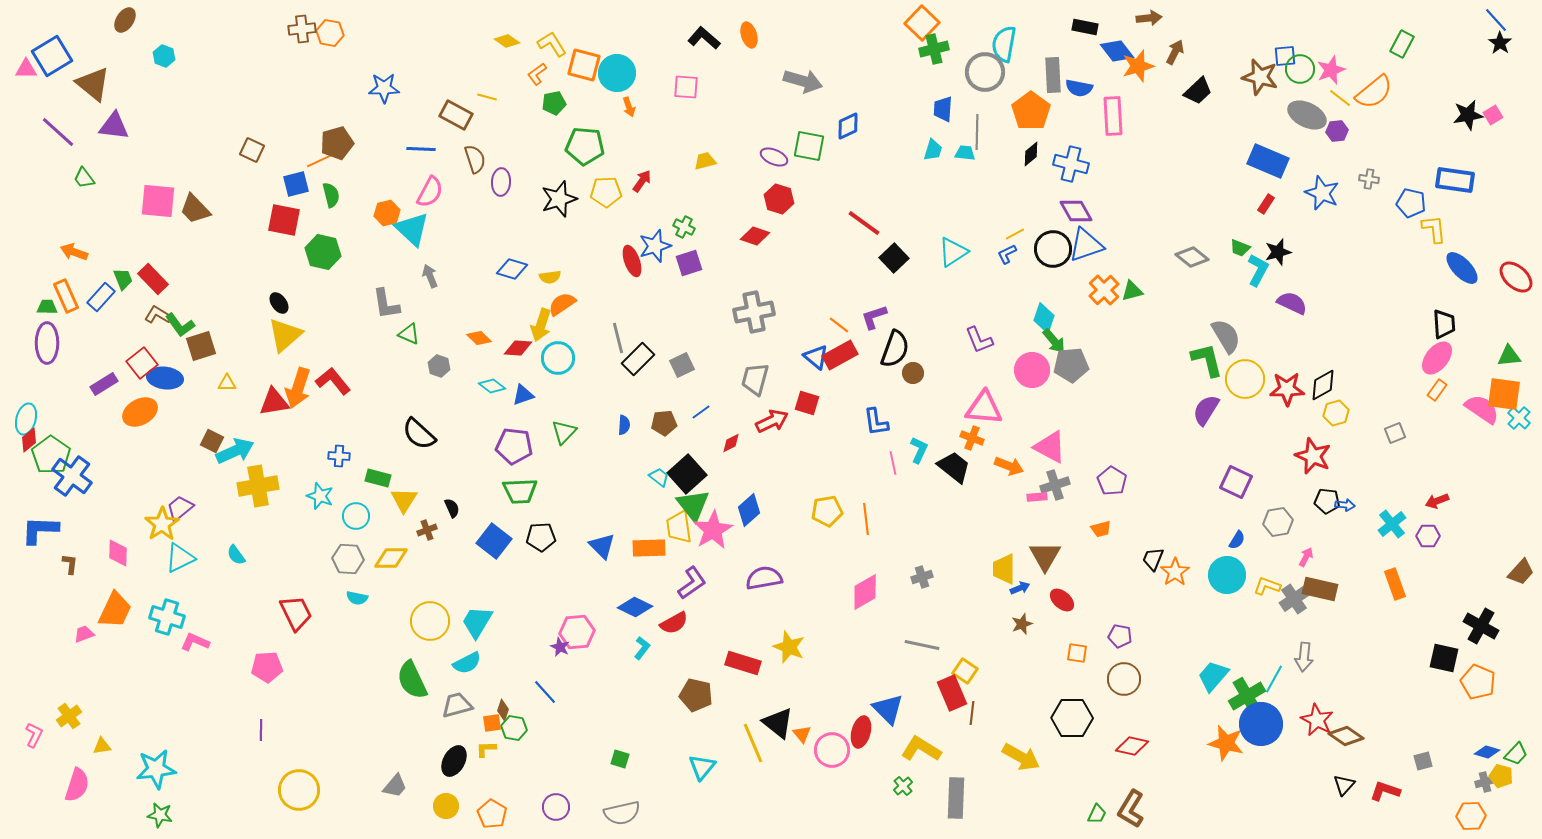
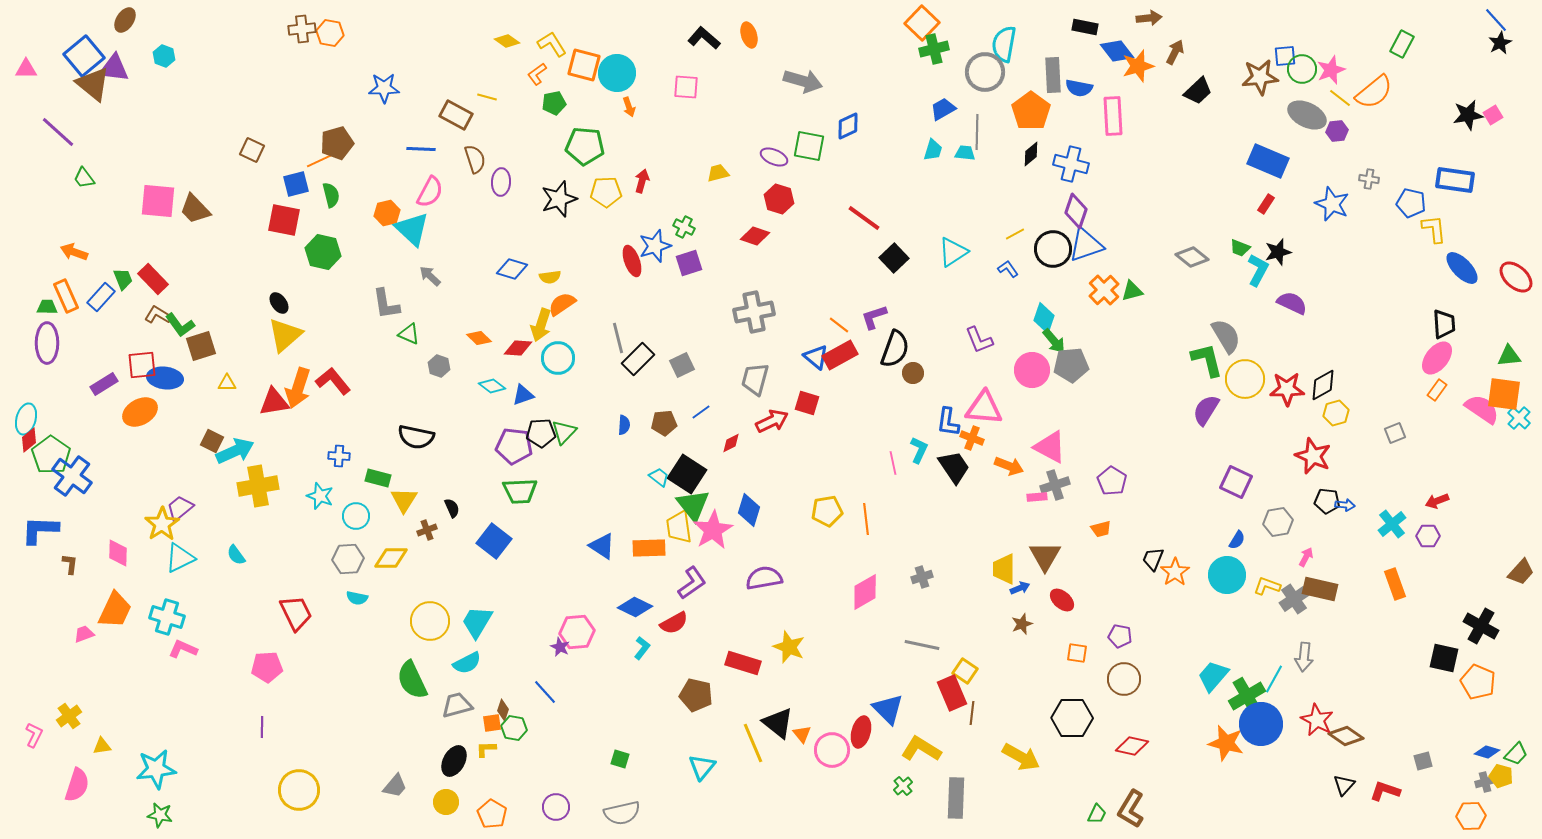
black star at (1500, 43): rotated 10 degrees clockwise
blue square at (52, 56): moved 32 px right; rotated 9 degrees counterclockwise
green circle at (1300, 69): moved 2 px right
brown star at (1260, 77): rotated 21 degrees counterclockwise
blue trapezoid at (943, 109): rotated 56 degrees clockwise
purple triangle at (114, 126): moved 58 px up
yellow trapezoid at (705, 161): moved 13 px right, 12 px down
red arrow at (642, 181): rotated 20 degrees counterclockwise
blue star at (1322, 193): moved 10 px right, 11 px down
purple diamond at (1076, 211): rotated 48 degrees clockwise
red line at (864, 223): moved 5 px up
blue L-shape at (1007, 254): moved 1 px right, 15 px down; rotated 80 degrees clockwise
gray arrow at (430, 276): rotated 25 degrees counterclockwise
red square at (142, 363): moved 2 px down; rotated 32 degrees clockwise
blue L-shape at (876, 422): moved 72 px right; rotated 16 degrees clockwise
black semicircle at (419, 434): moved 3 px left, 3 px down; rotated 30 degrees counterclockwise
black trapezoid at (954, 467): rotated 18 degrees clockwise
black square at (687, 474): rotated 15 degrees counterclockwise
blue diamond at (749, 510): rotated 32 degrees counterclockwise
black pentagon at (541, 537): moved 104 px up
blue triangle at (602, 546): rotated 12 degrees counterclockwise
gray hexagon at (348, 559): rotated 8 degrees counterclockwise
pink L-shape at (195, 642): moved 12 px left, 7 px down
purple line at (261, 730): moved 1 px right, 3 px up
yellow circle at (446, 806): moved 4 px up
